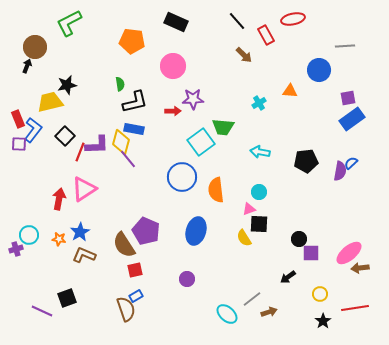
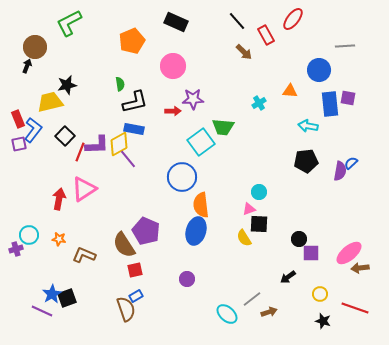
red ellipse at (293, 19): rotated 40 degrees counterclockwise
orange pentagon at (132, 41): rotated 30 degrees counterclockwise
brown arrow at (244, 55): moved 3 px up
purple square at (348, 98): rotated 21 degrees clockwise
blue rectangle at (352, 119): moved 22 px left, 15 px up; rotated 60 degrees counterclockwise
yellow diamond at (121, 142): moved 2 px left, 2 px down; rotated 45 degrees clockwise
purple square at (19, 144): rotated 14 degrees counterclockwise
cyan arrow at (260, 152): moved 48 px right, 26 px up
orange semicircle at (216, 190): moved 15 px left, 15 px down
blue star at (80, 232): moved 28 px left, 62 px down
red line at (355, 308): rotated 28 degrees clockwise
black star at (323, 321): rotated 21 degrees counterclockwise
